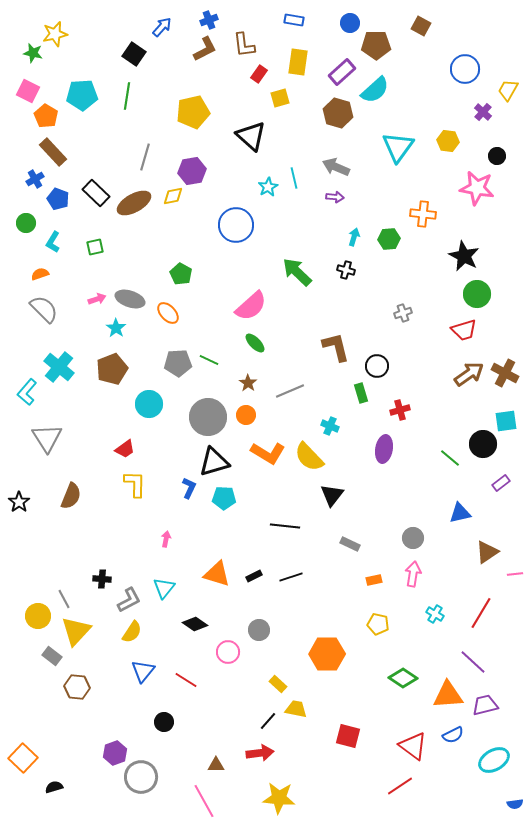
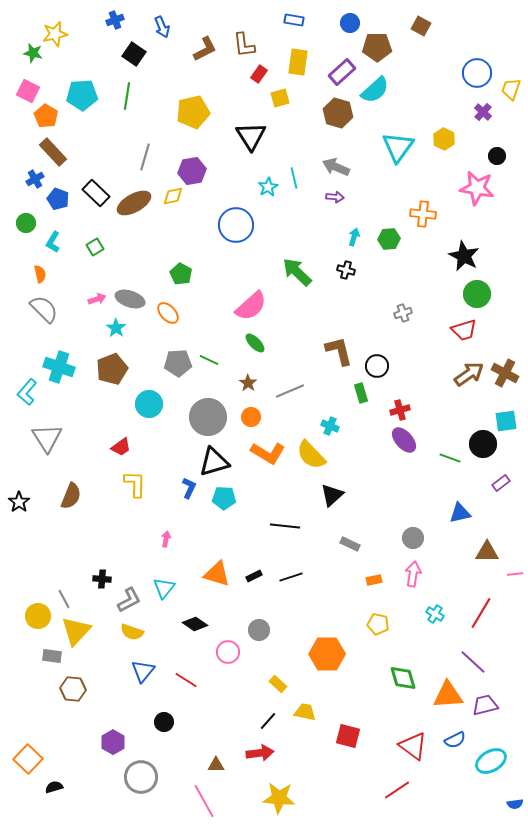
blue cross at (209, 20): moved 94 px left
blue arrow at (162, 27): rotated 115 degrees clockwise
brown pentagon at (376, 45): moved 1 px right, 2 px down
blue circle at (465, 69): moved 12 px right, 4 px down
yellow trapezoid at (508, 90): moved 3 px right, 1 px up; rotated 10 degrees counterclockwise
black triangle at (251, 136): rotated 16 degrees clockwise
yellow hexagon at (448, 141): moved 4 px left, 2 px up; rotated 20 degrees clockwise
green square at (95, 247): rotated 18 degrees counterclockwise
orange semicircle at (40, 274): rotated 96 degrees clockwise
brown L-shape at (336, 347): moved 3 px right, 4 px down
cyan cross at (59, 367): rotated 20 degrees counterclockwise
orange circle at (246, 415): moved 5 px right, 2 px down
red trapezoid at (125, 449): moved 4 px left, 2 px up
purple ellipse at (384, 449): moved 20 px right, 9 px up; rotated 52 degrees counterclockwise
yellow semicircle at (309, 457): moved 2 px right, 2 px up
green line at (450, 458): rotated 20 degrees counterclockwise
black triangle at (332, 495): rotated 10 degrees clockwise
brown triangle at (487, 552): rotated 35 degrees clockwise
yellow semicircle at (132, 632): rotated 75 degrees clockwise
gray rectangle at (52, 656): rotated 30 degrees counterclockwise
green diamond at (403, 678): rotated 40 degrees clockwise
brown hexagon at (77, 687): moved 4 px left, 2 px down
yellow trapezoid at (296, 709): moved 9 px right, 3 px down
blue semicircle at (453, 735): moved 2 px right, 5 px down
purple hexagon at (115, 753): moved 2 px left, 11 px up; rotated 10 degrees counterclockwise
orange square at (23, 758): moved 5 px right, 1 px down
cyan ellipse at (494, 760): moved 3 px left, 1 px down
red line at (400, 786): moved 3 px left, 4 px down
